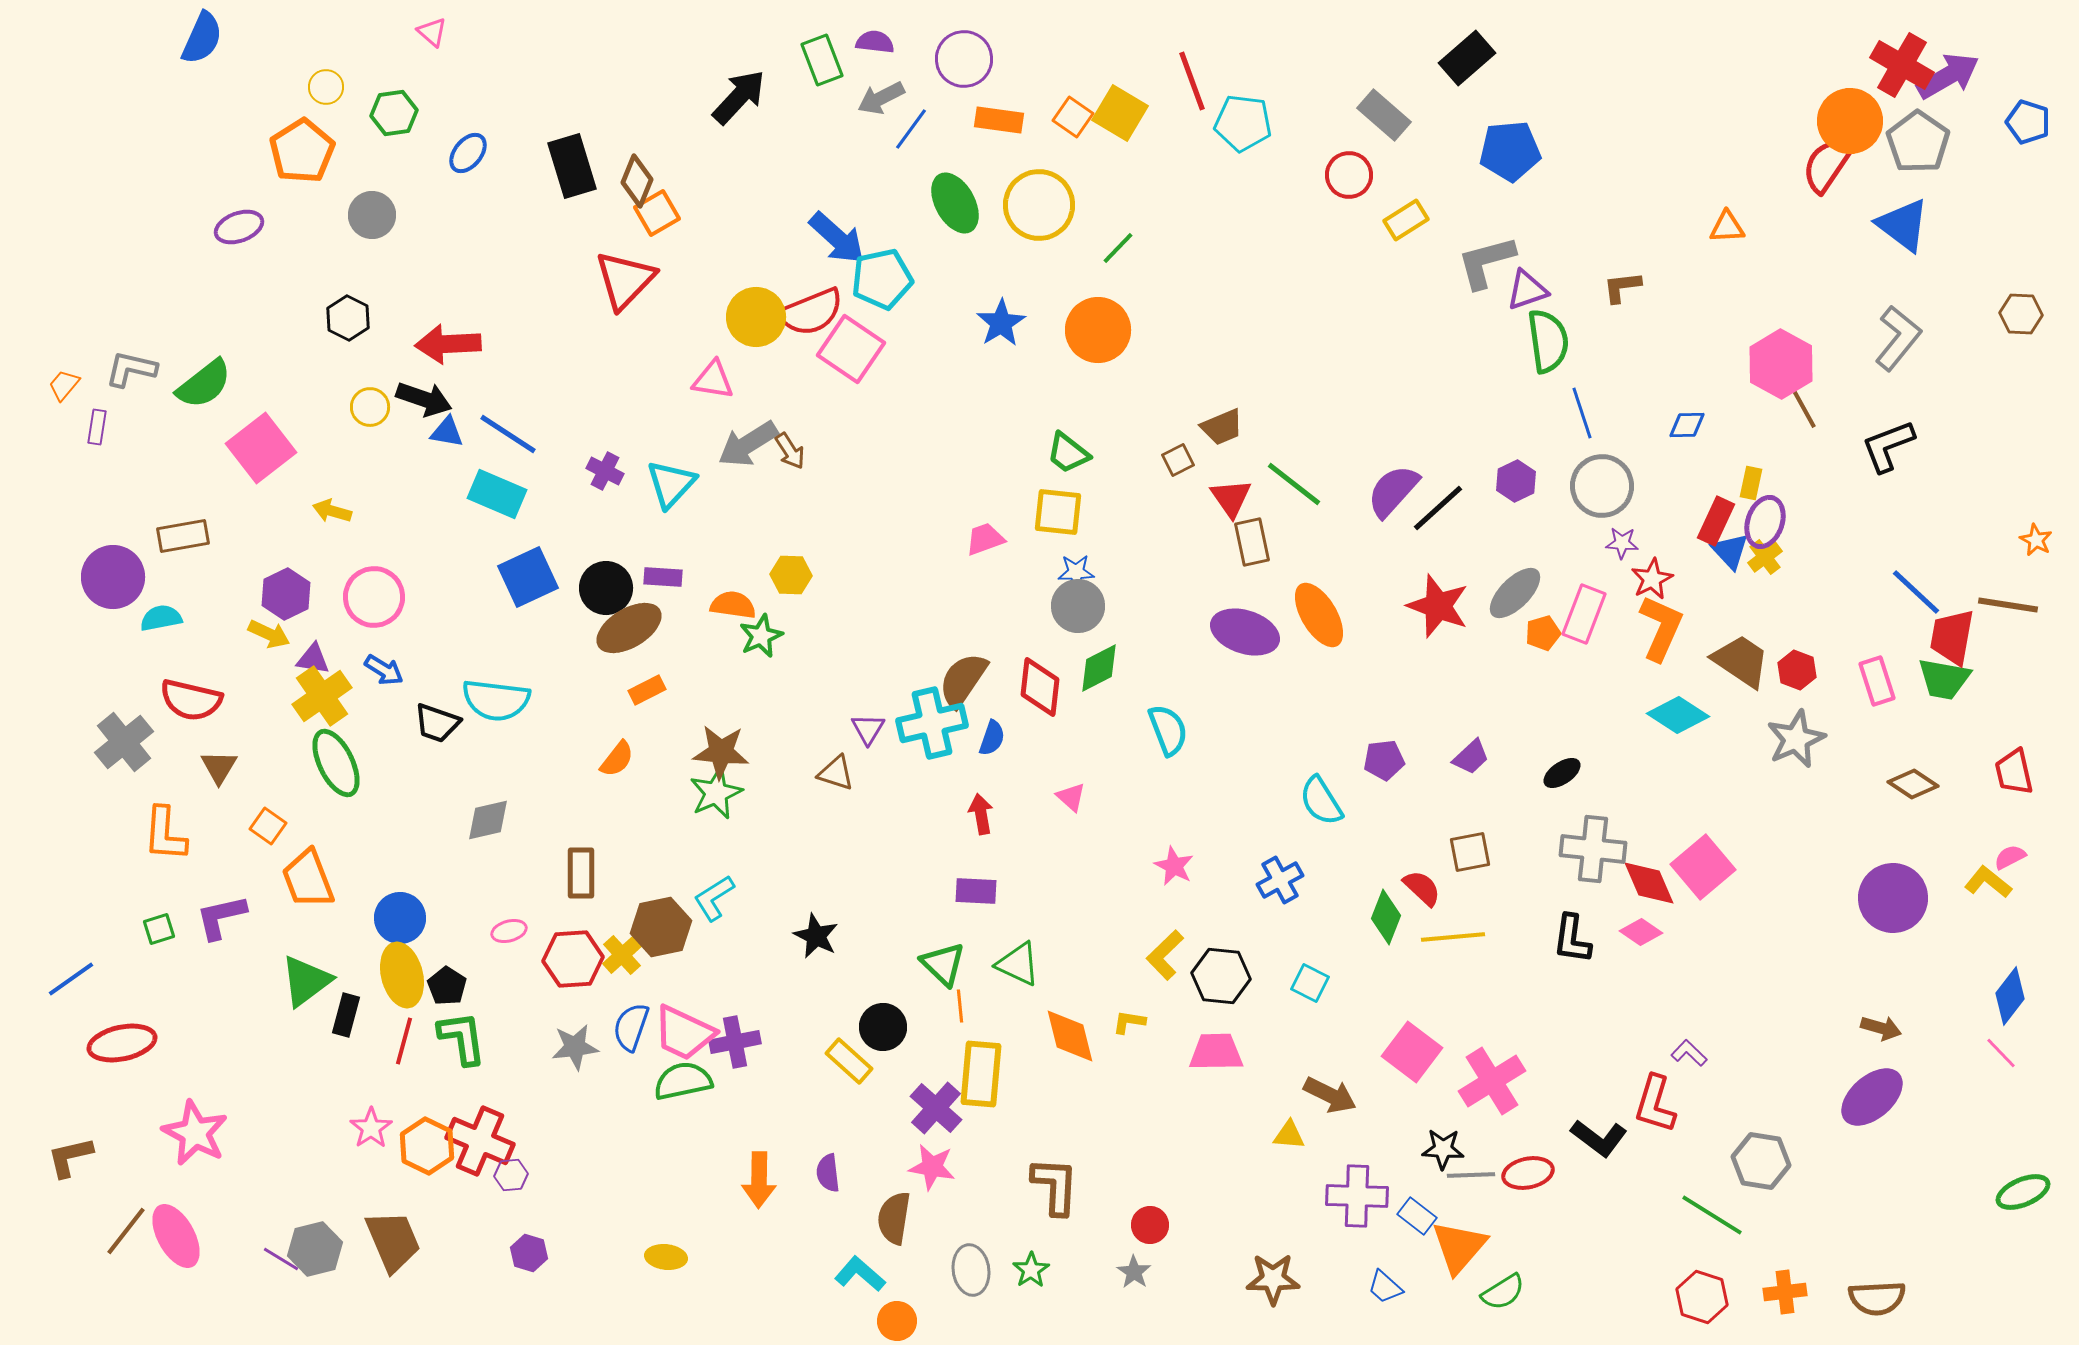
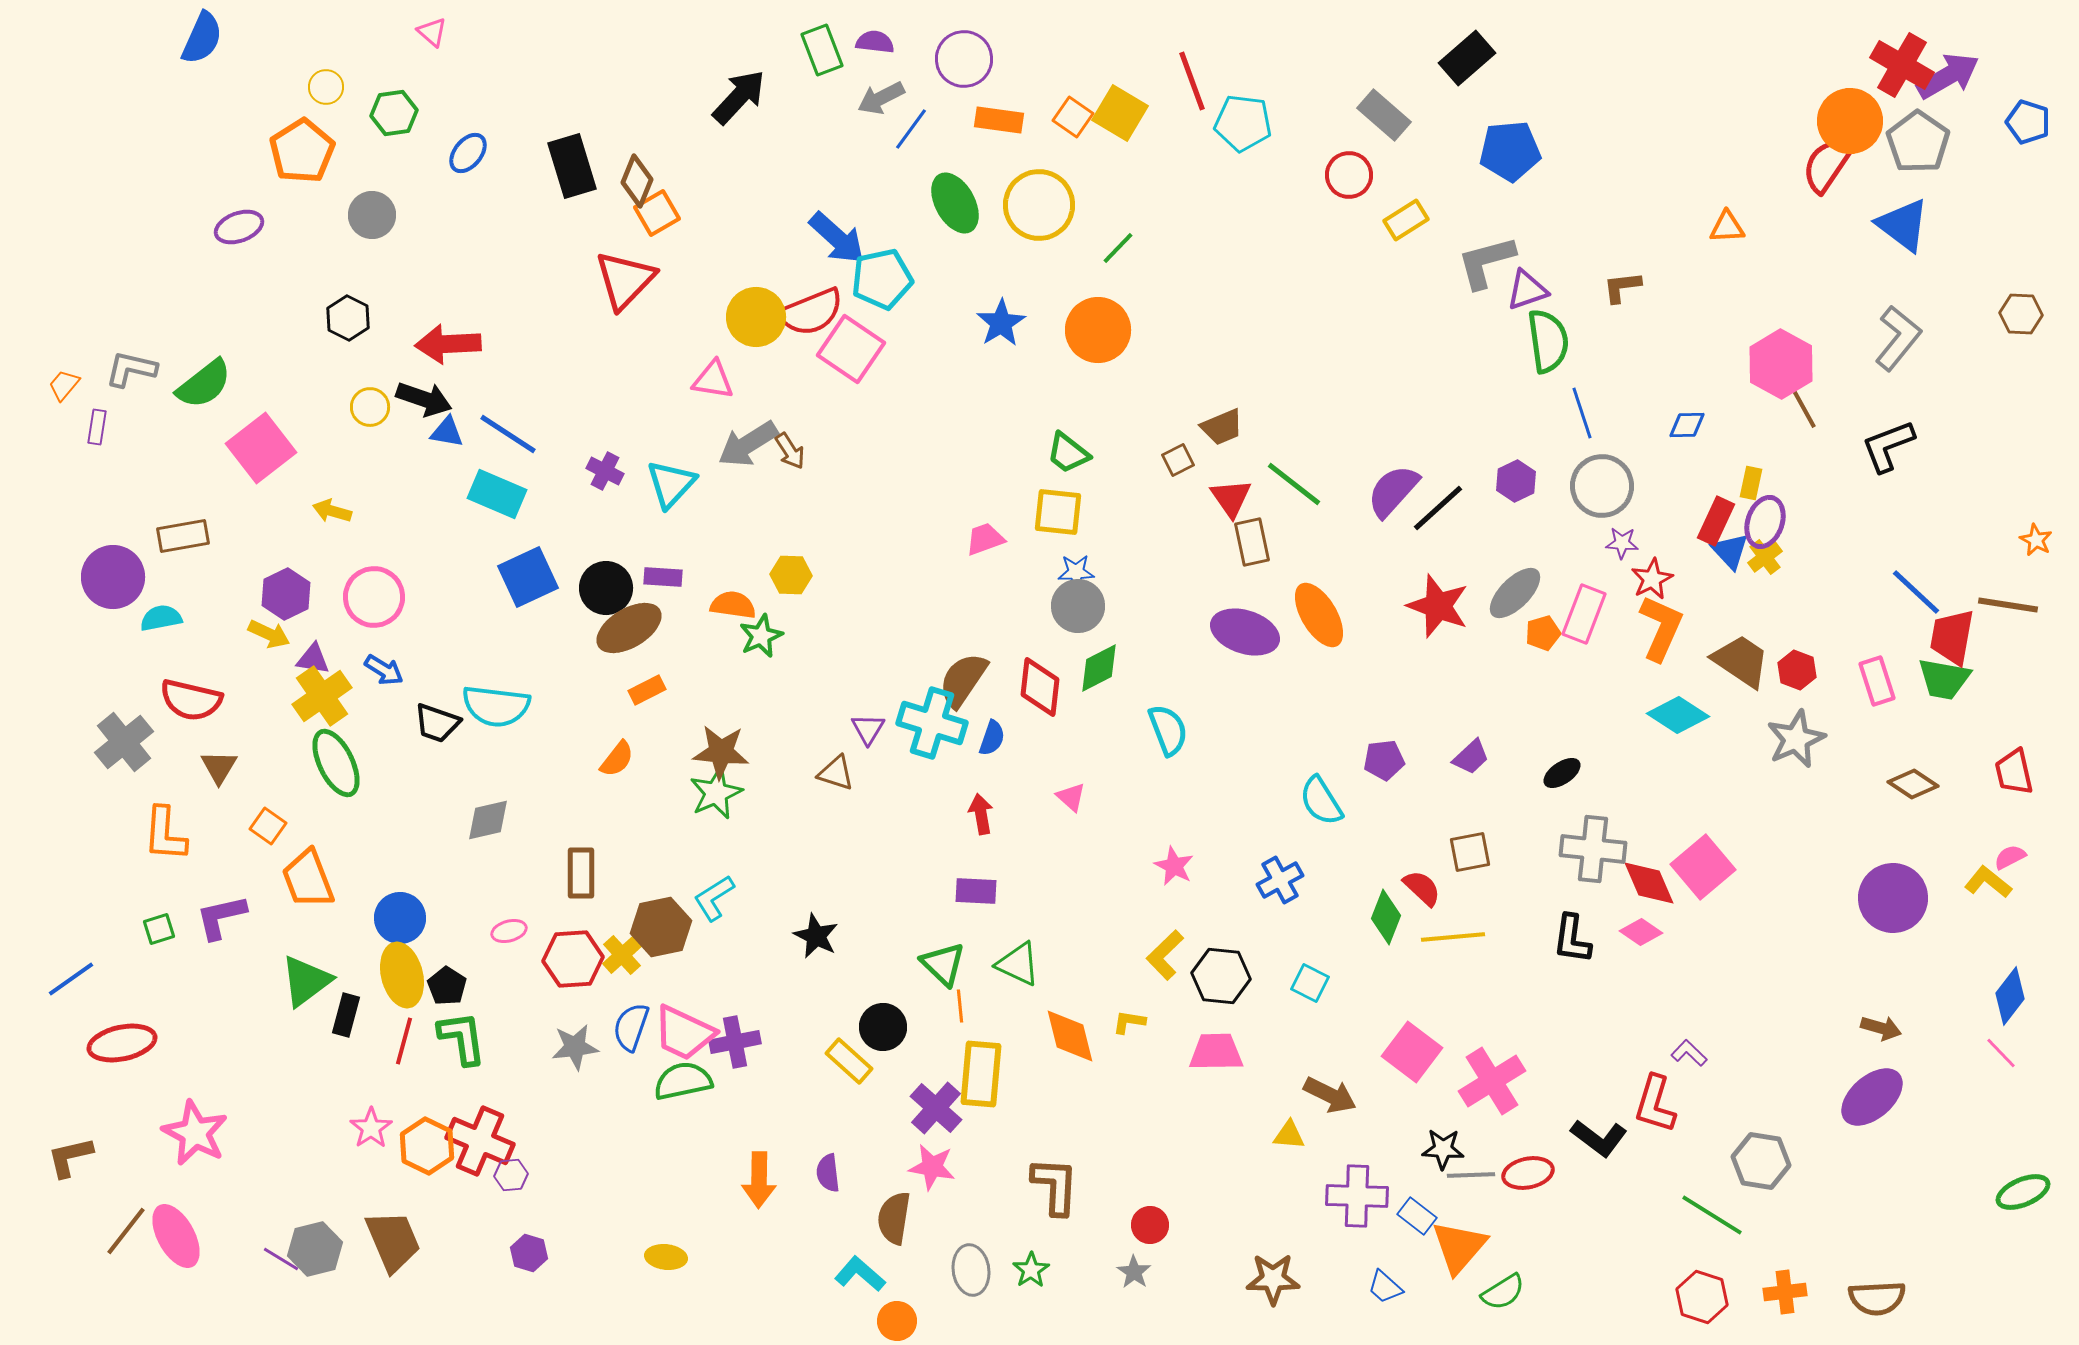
green rectangle at (822, 60): moved 10 px up
cyan semicircle at (496, 700): moved 6 px down
cyan cross at (932, 723): rotated 30 degrees clockwise
